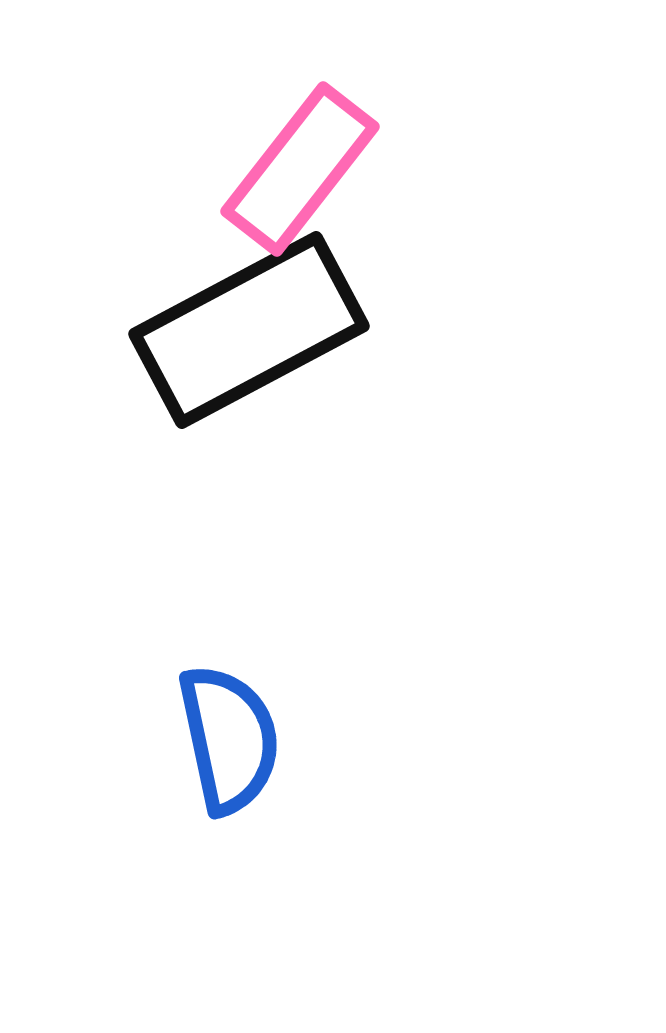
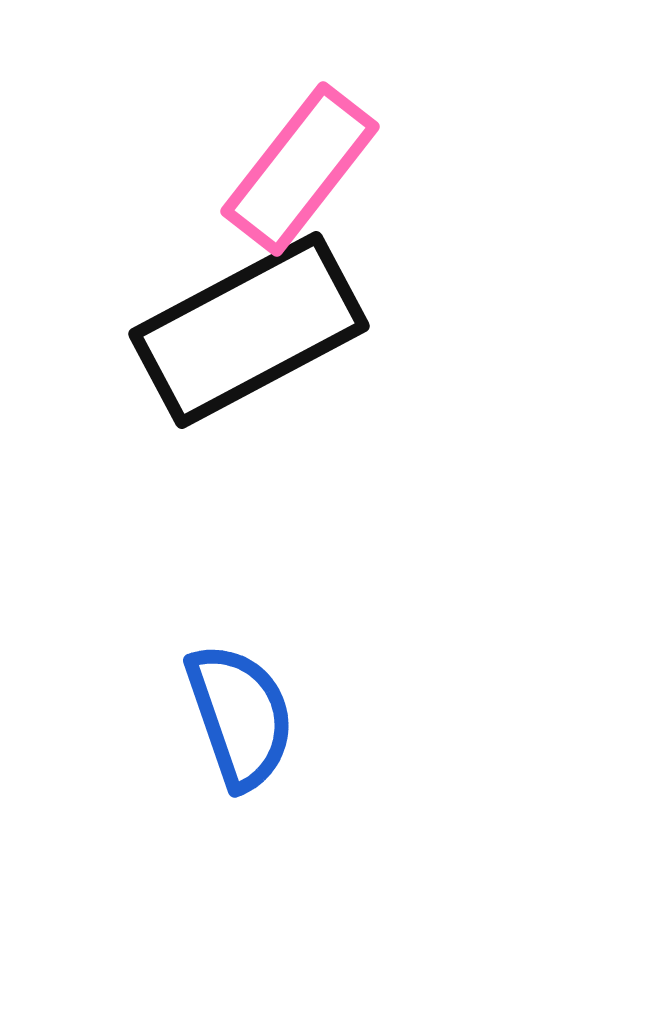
blue semicircle: moved 11 px right, 23 px up; rotated 7 degrees counterclockwise
